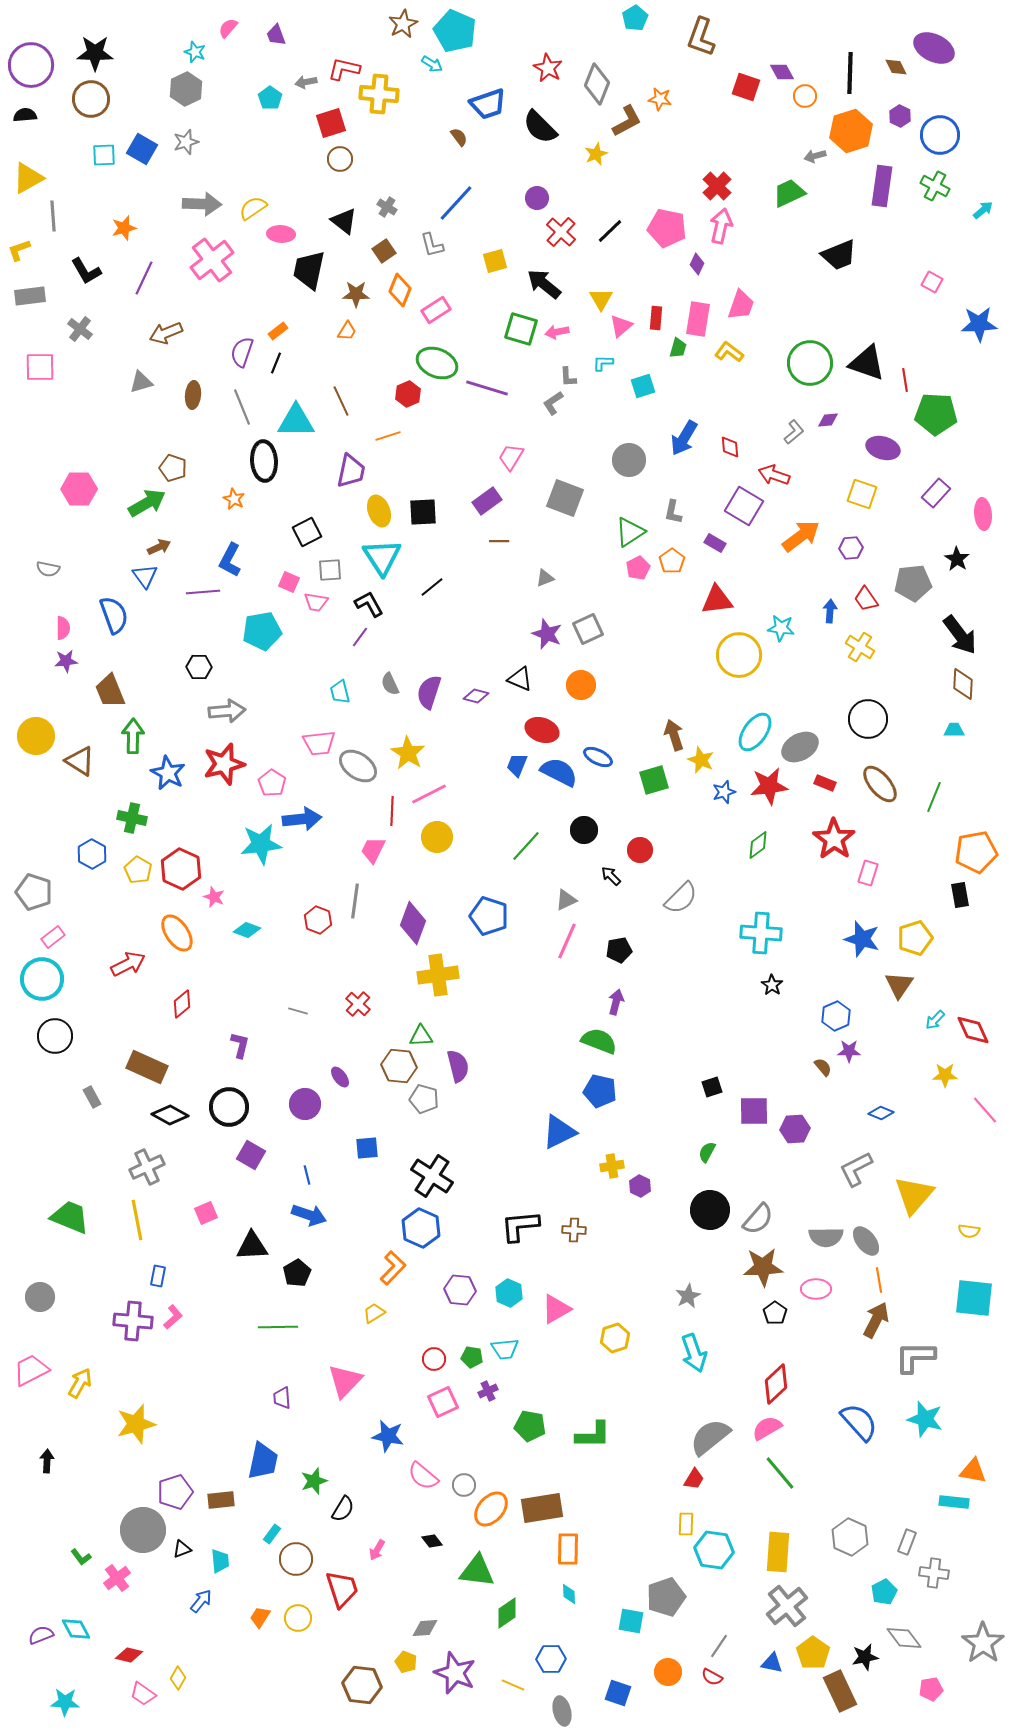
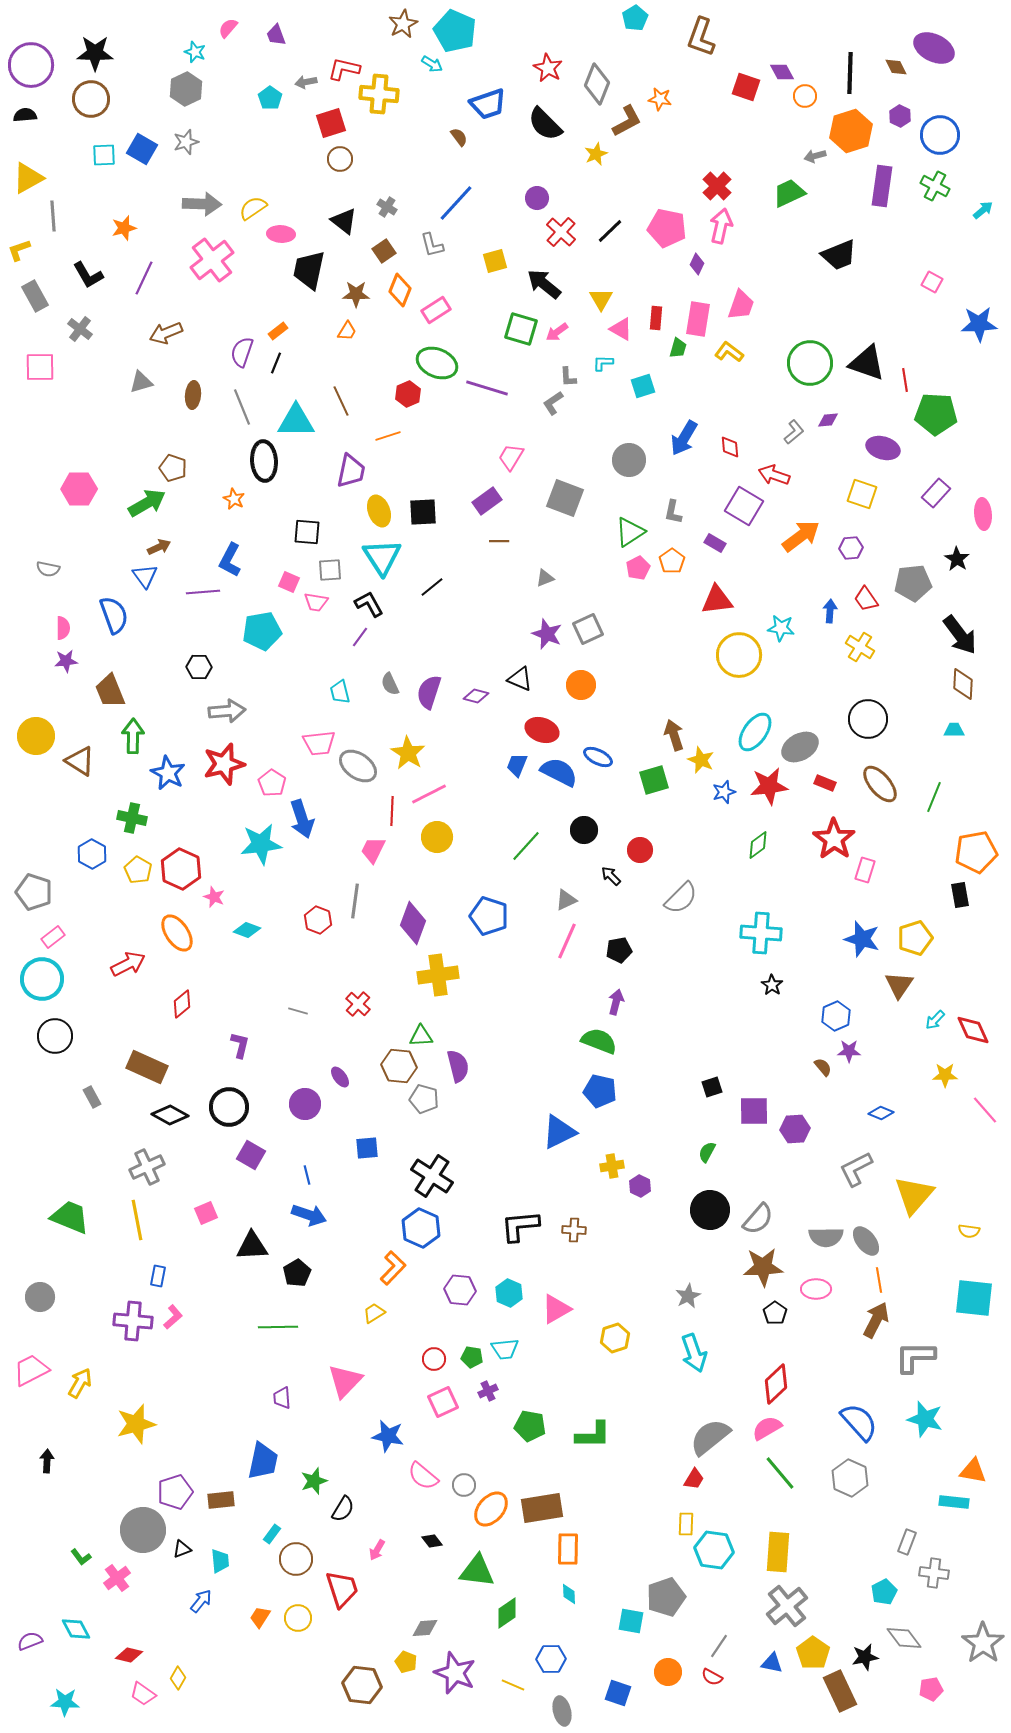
black semicircle at (540, 127): moved 5 px right, 3 px up
black L-shape at (86, 271): moved 2 px right, 4 px down
gray rectangle at (30, 296): moved 5 px right; rotated 68 degrees clockwise
pink triangle at (621, 326): moved 3 px down; rotated 50 degrees counterclockwise
pink arrow at (557, 332): rotated 25 degrees counterclockwise
black square at (307, 532): rotated 32 degrees clockwise
blue arrow at (302, 819): rotated 78 degrees clockwise
pink rectangle at (868, 873): moved 3 px left, 3 px up
gray hexagon at (850, 1537): moved 59 px up
purple semicircle at (41, 1635): moved 11 px left, 6 px down
